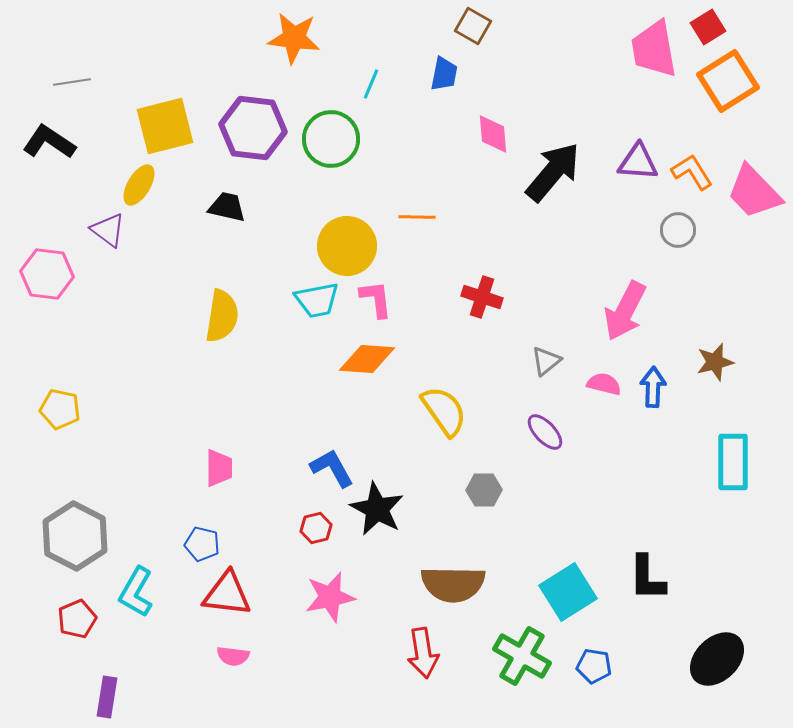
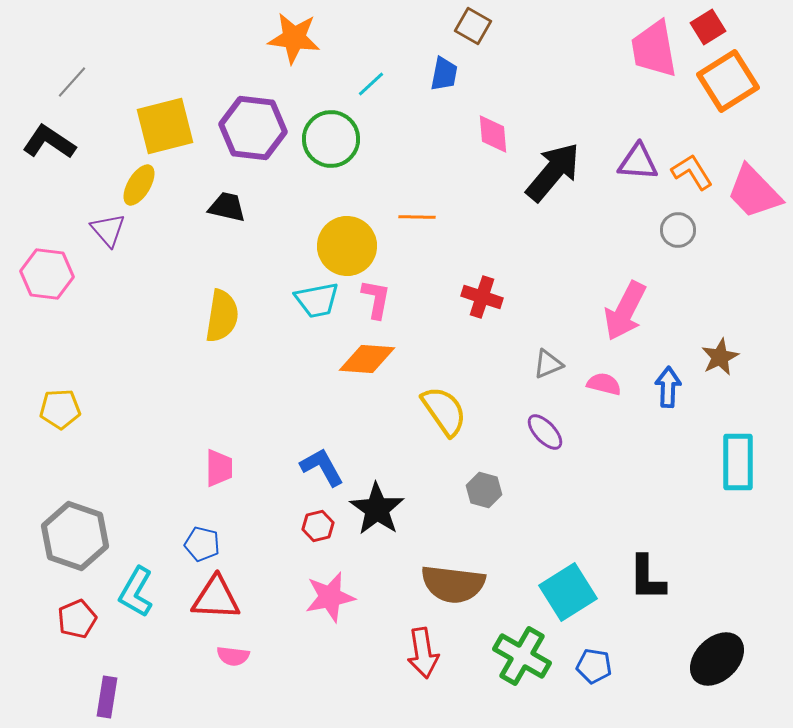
gray line at (72, 82): rotated 39 degrees counterclockwise
cyan line at (371, 84): rotated 24 degrees clockwise
purple triangle at (108, 230): rotated 12 degrees clockwise
pink L-shape at (376, 299): rotated 18 degrees clockwise
gray triangle at (546, 361): moved 2 px right, 3 px down; rotated 16 degrees clockwise
brown star at (715, 362): moved 5 px right, 5 px up; rotated 12 degrees counterclockwise
blue arrow at (653, 387): moved 15 px right
yellow pentagon at (60, 409): rotated 15 degrees counterclockwise
cyan rectangle at (733, 462): moved 5 px right
blue L-shape at (332, 468): moved 10 px left, 1 px up
gray hexagon at (484, 490): rotated 16 degrees clockwise
black star at (377, 509): rotated 6 degrees clockwise
red hexagon at (316, 528): moved 2 px right, 2 px up
gray hexagon at (75, 536): rotated 8 degrees counterclockwise
brown semicircle at (453, 584): rotated 6 degrees clockwise
red triangle at (227, 594): moved 11 px left, 4 px down; rotated 4 degrees counterclockwise
